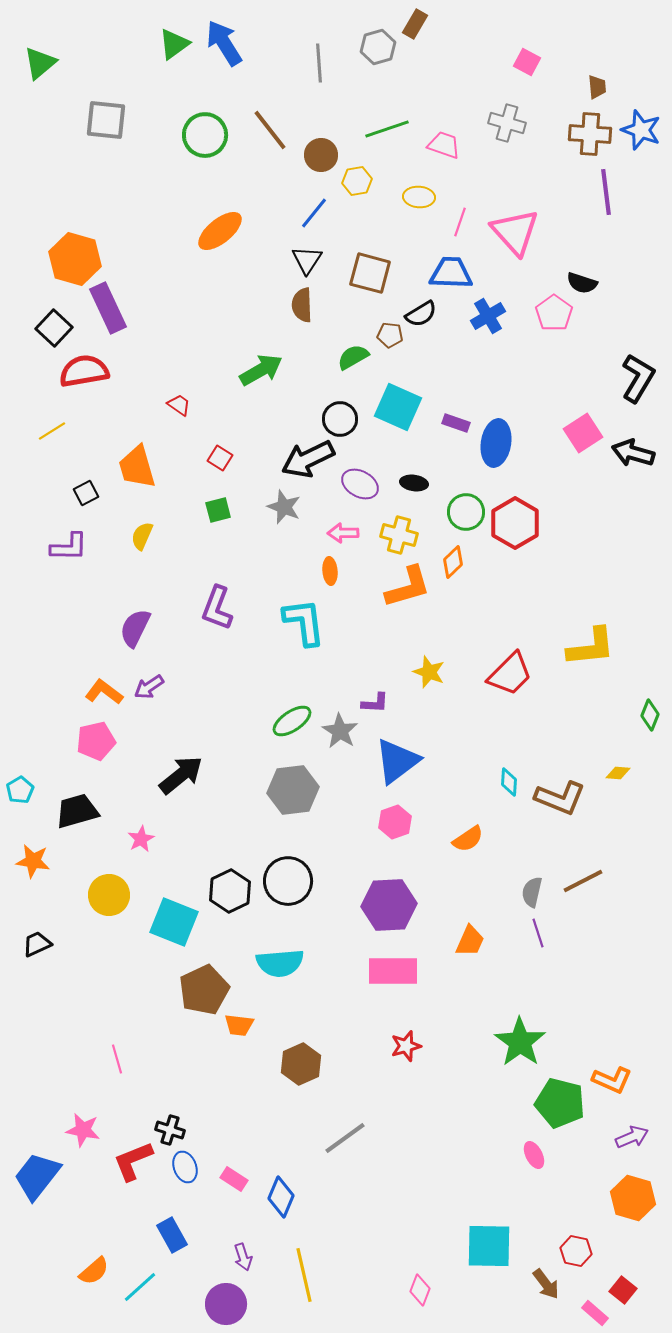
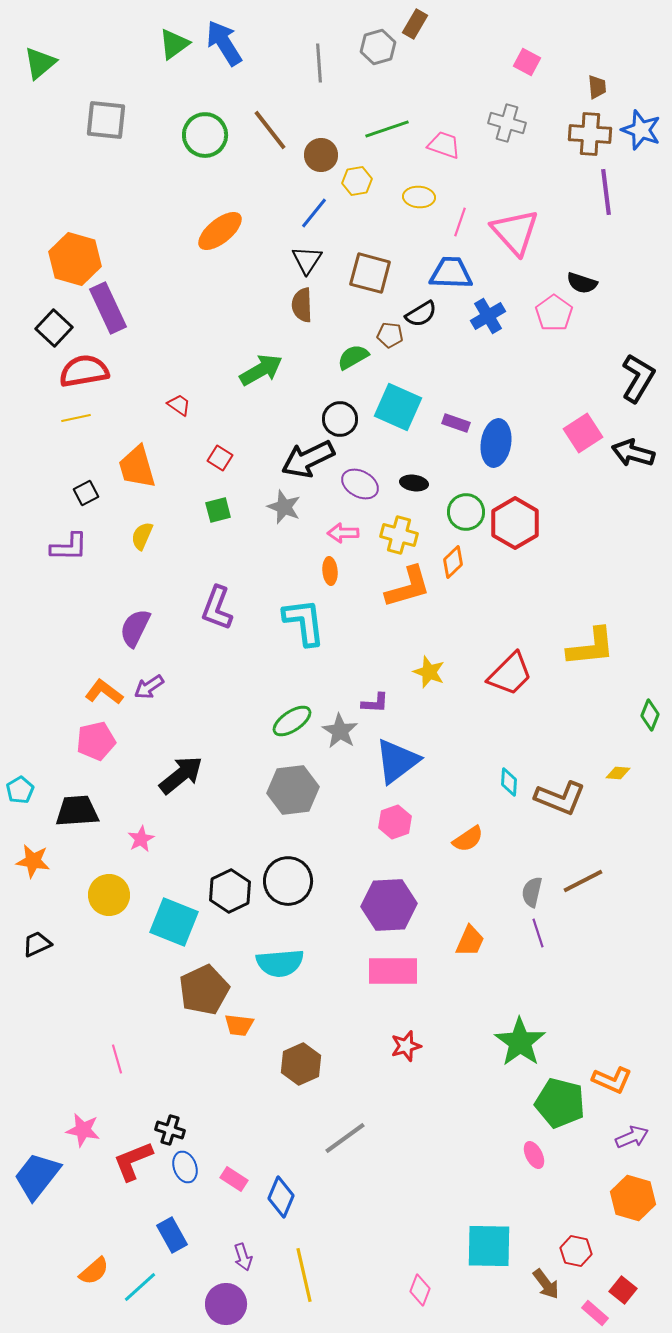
yellow line at (52, 431): moved 24 px right, 13 px up; rotated 20 degrees clockwise
black trapezoid at (77, 811): rotated 12 degrees clockwise
